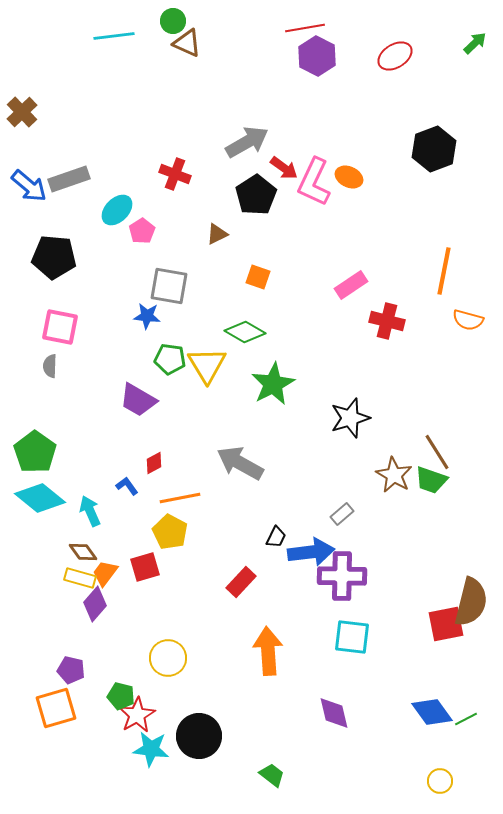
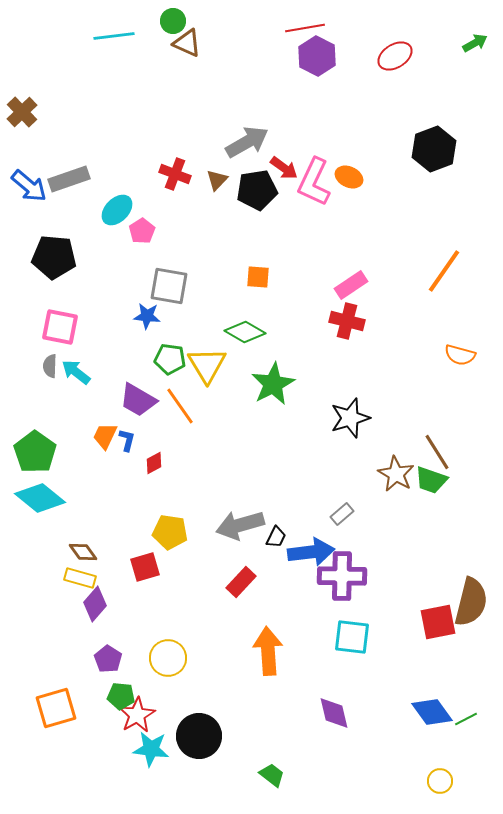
green arrow at (475, 43): rotated 15 degrees clockwise
black pentagon at (256, 195): moved 1 px right, 5 px up; rotated 24 degrees clockwise
brown triangle at (217, 234): moved 54 px up; rotated 20 degrees counterclockwise
orange line at (444, 271): rotated 24 degrees clockwise
orange square at (258, 277): rotated 15 degrees counterclockwise
orange semicircle at (468, 320): moved 8 px left, 35 px down
red cross at (387, 321): moved 40 px left
gray arrow at (240, 463): moved 62 px down; rotated 45 degrees counterclockwise
brown star at (394, 475): moved 2 px right, 1 px up
blue L-shape at (127, 486): moved 46 px up; rotated 50 degrees clockwise
orange line at (180, 498): moved 92 px up; rotated 66 degrees clockwise
cyan arrow at (90, 511): moved 14 px left, 139 px up; rotated 28 degrees counterclockwise
yellow pentagon at (170, 532): rotated 20 degrees counterclockwise
orange trapezoid at (105, 573): moved 137 px up; rotated 12 degrees counterclockwise
red square at (446, 624): moved 8 px left, 2 px up
purple pentagon at (71, 670): moved 37 px right, 11 px up; rotated 20 degrees clockwise
green pentagon at (121, 696): rotated 8 degrees counterclockwise
